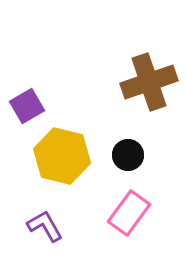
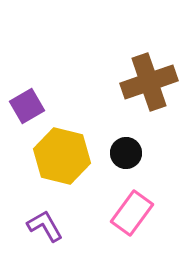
black circle: moved 2 px left, 2 px up
pink rectangle: moved 3 px right
